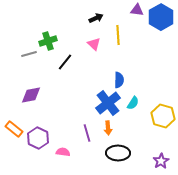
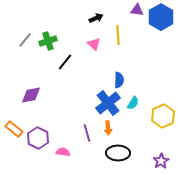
gray line: moved 4 px left, 14 px up; rotated 35 degrees counterclockwise
yellow hexagon: rotated 20 degrees clockwise
